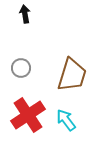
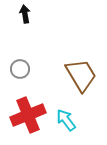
gray circle: moved 1 px left, 1 px down
brown trapezoid: moved 9 px right; rotated 48 degrees counterclockwise
red cross: rotated 12 degrees clockwise
